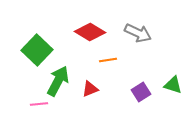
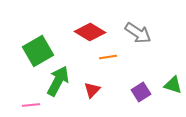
gray arrow: rotated 8 degrees clockwise
green square: moved 1 px right, 1 px down; rotated 16 degrees clockwise
orange line: moved 3 px up
red triangle: moved 2 px right, 1 px down; rotated 24 degrees counterclockwise
pink line: moved 8 px left, 1 px down
